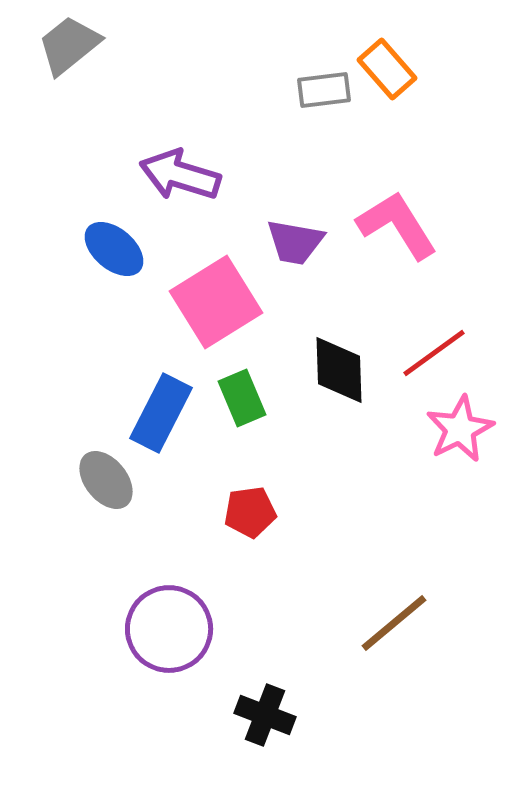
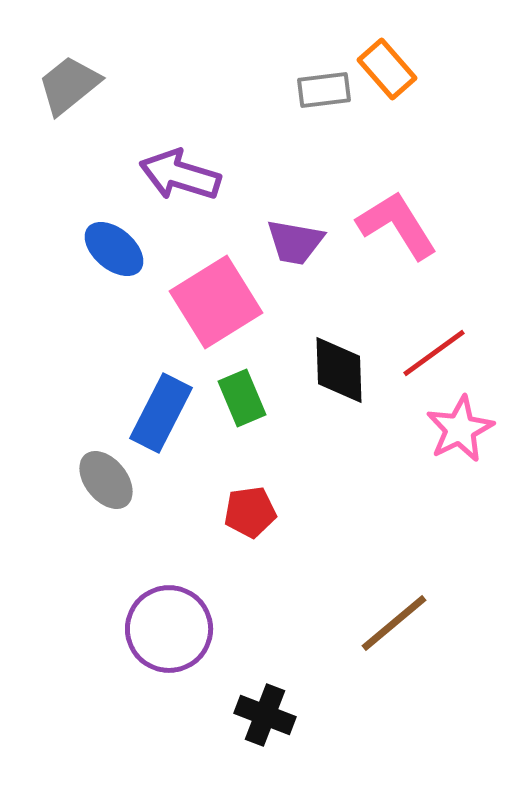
gray trapezoid: moved 40 px down
